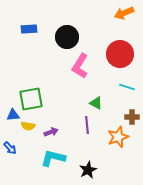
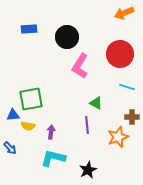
purple arrow: rotated 64 degrees counterclockwise
